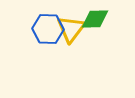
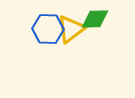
yellow triangle: rotated 16 degrees clockwise
